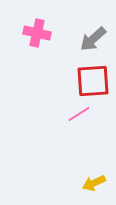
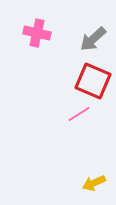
red square: rotated 27 degrees clockwise
